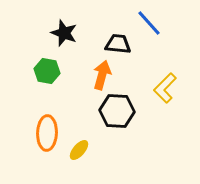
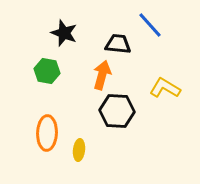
blue line: moved 1 px right, 2 px down
yellow L-shape: rotated 76 degrees clockwise
yellow ellipse: rotated 35 degrees counterclockwise
